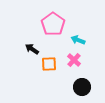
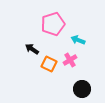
pink pentagon: rotated 20 degrees clockwise
pink cross: moved 4 px left; rotated 16 degrees clockwise
orange square: rotated 28 degrees clockwise
black circle: moved 2 px down
